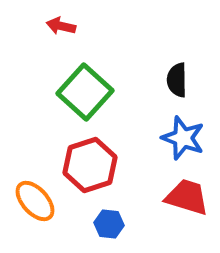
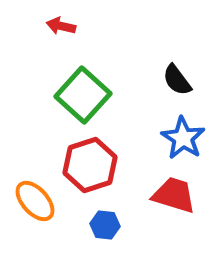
black semicircle: rotated 36 degrees counterclockwise
green square: moved 2 px left, 3 px down
blue star: rotated 12 degrees clockwise
red trapezoid: moved 13 px left, 2 px up
blue hexagon: moved 4 px left, 1 px down
